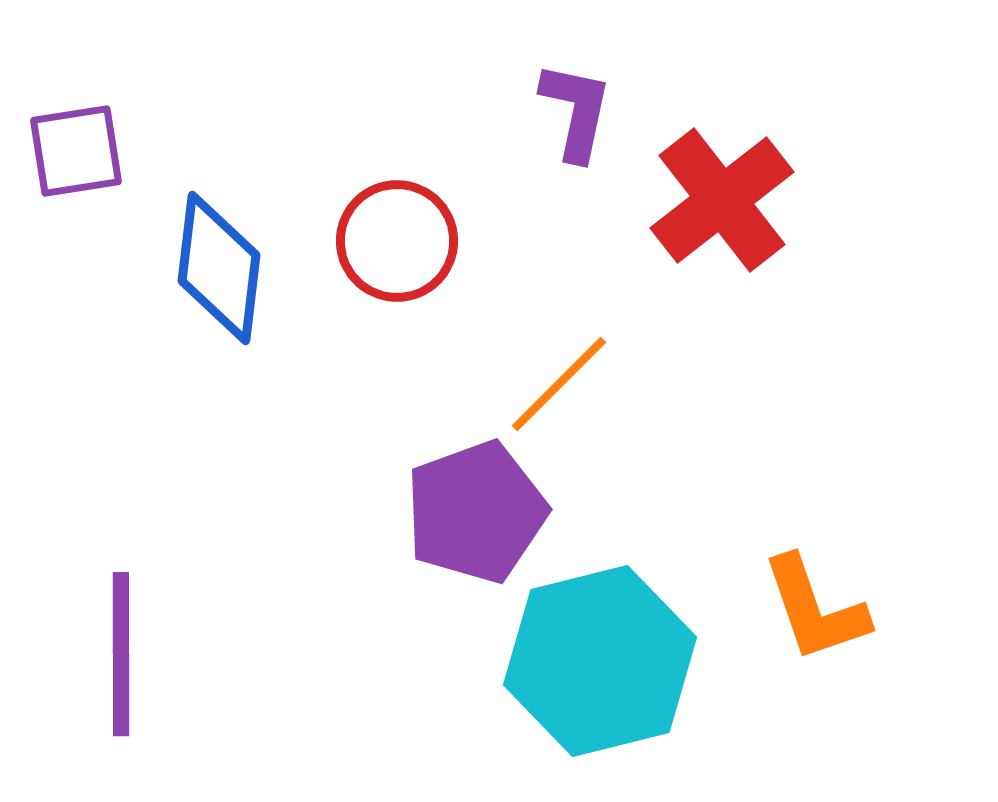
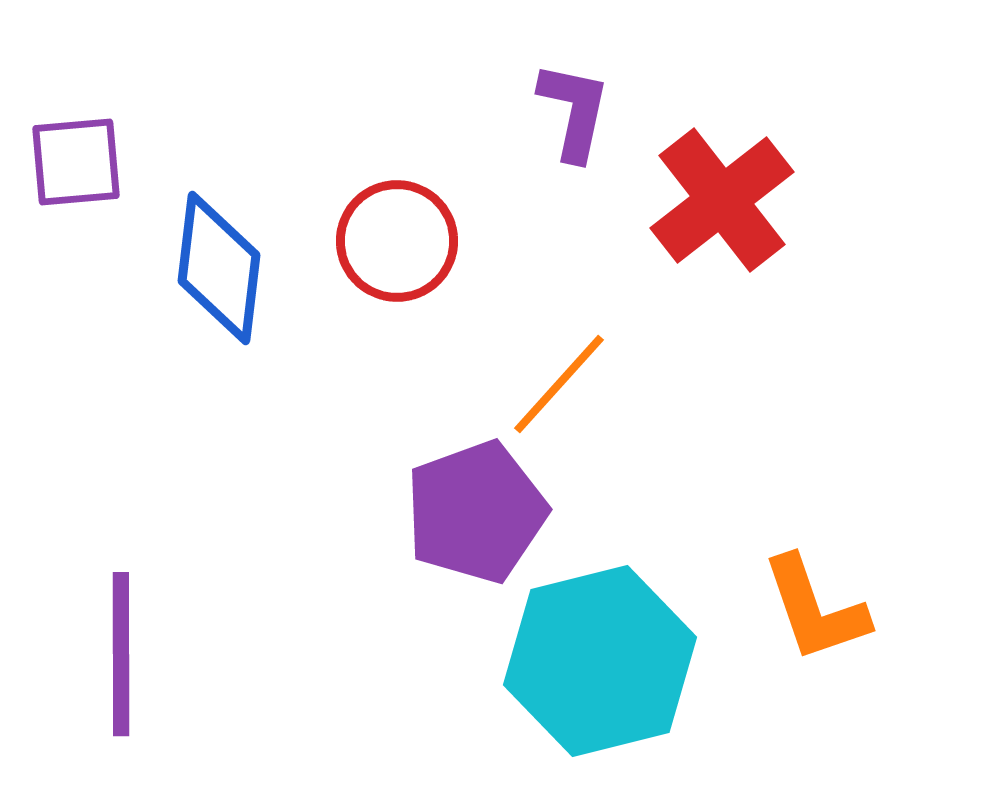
purple L-shape: moved 2 px left
purple square: moved 11 px down; rotated 4 degrees clockwise
orange line: rotated 3 degrees counterclockwise
